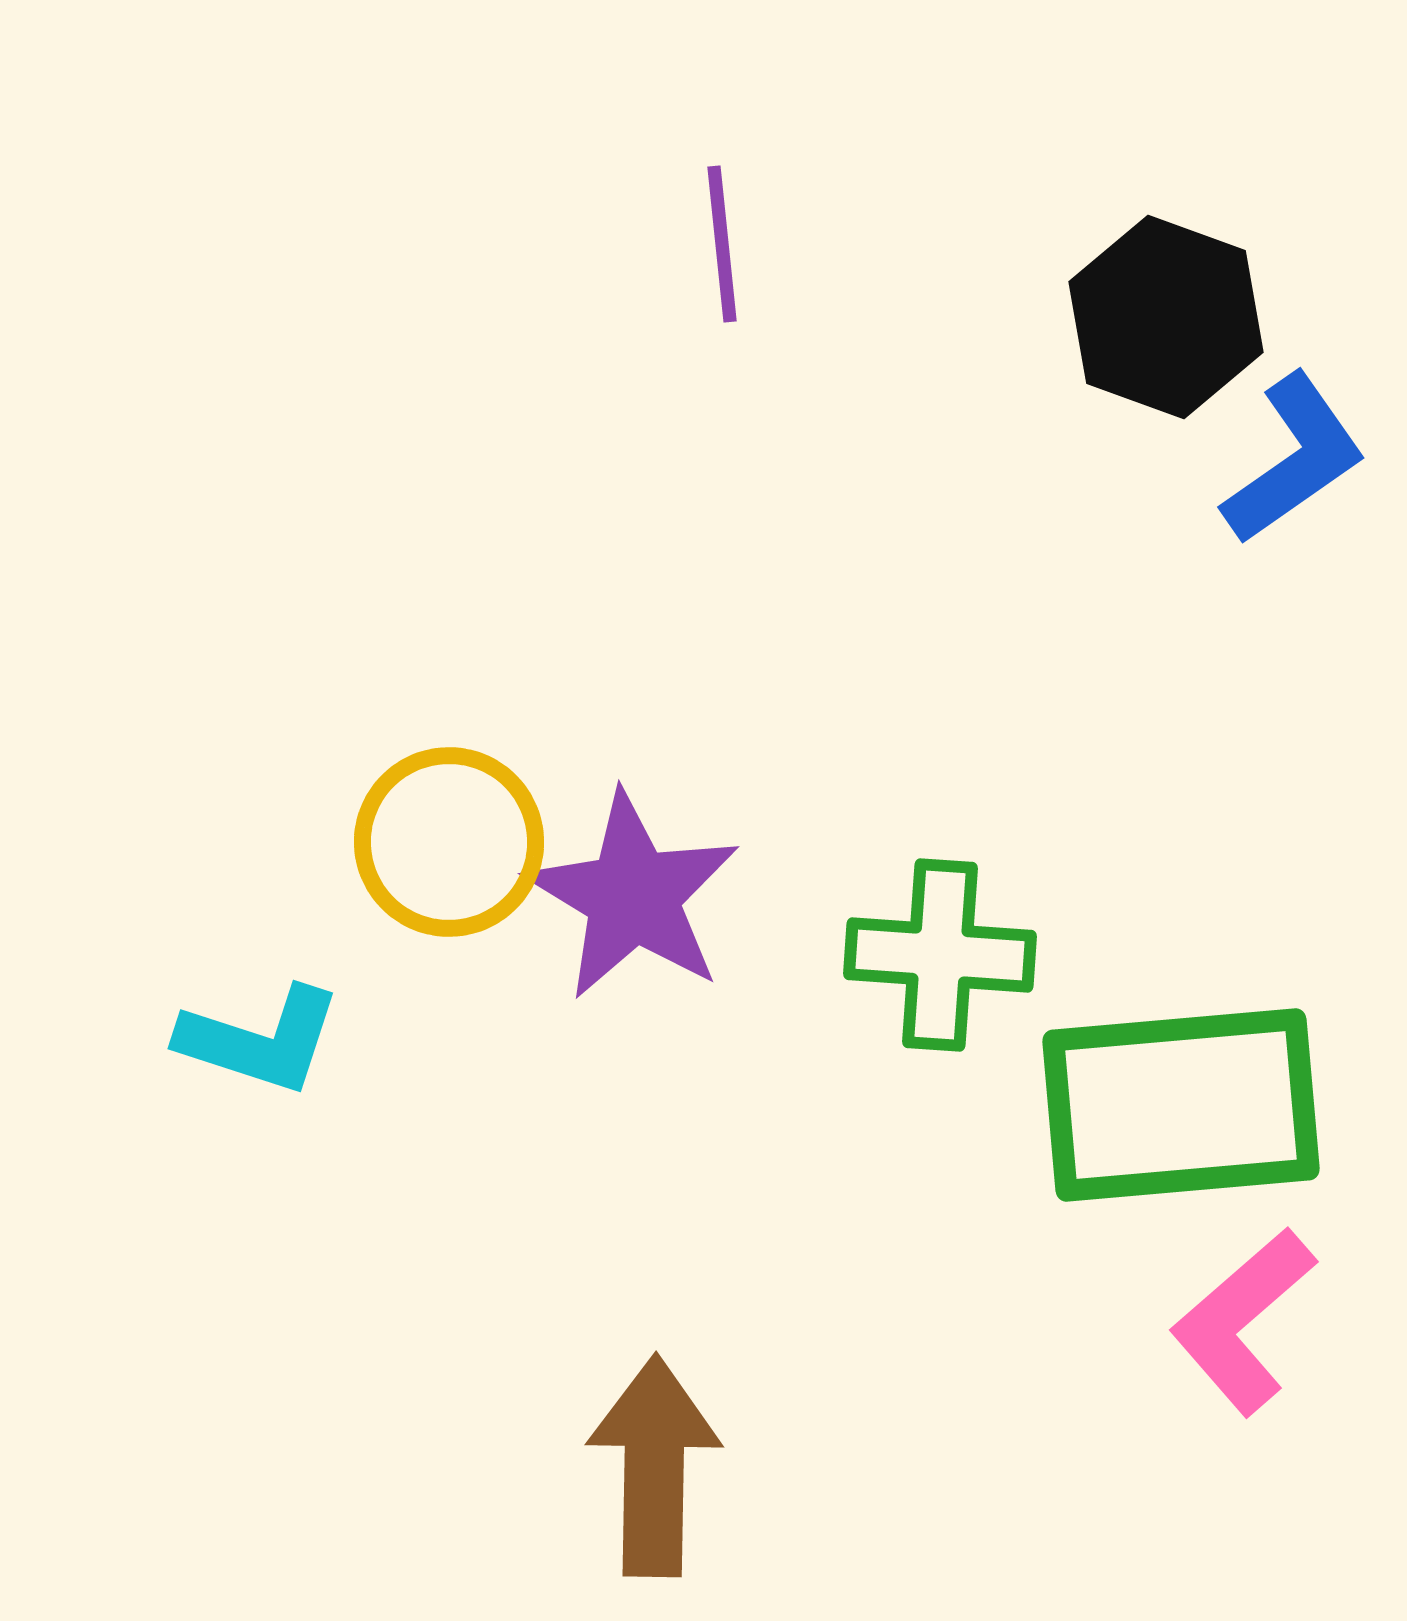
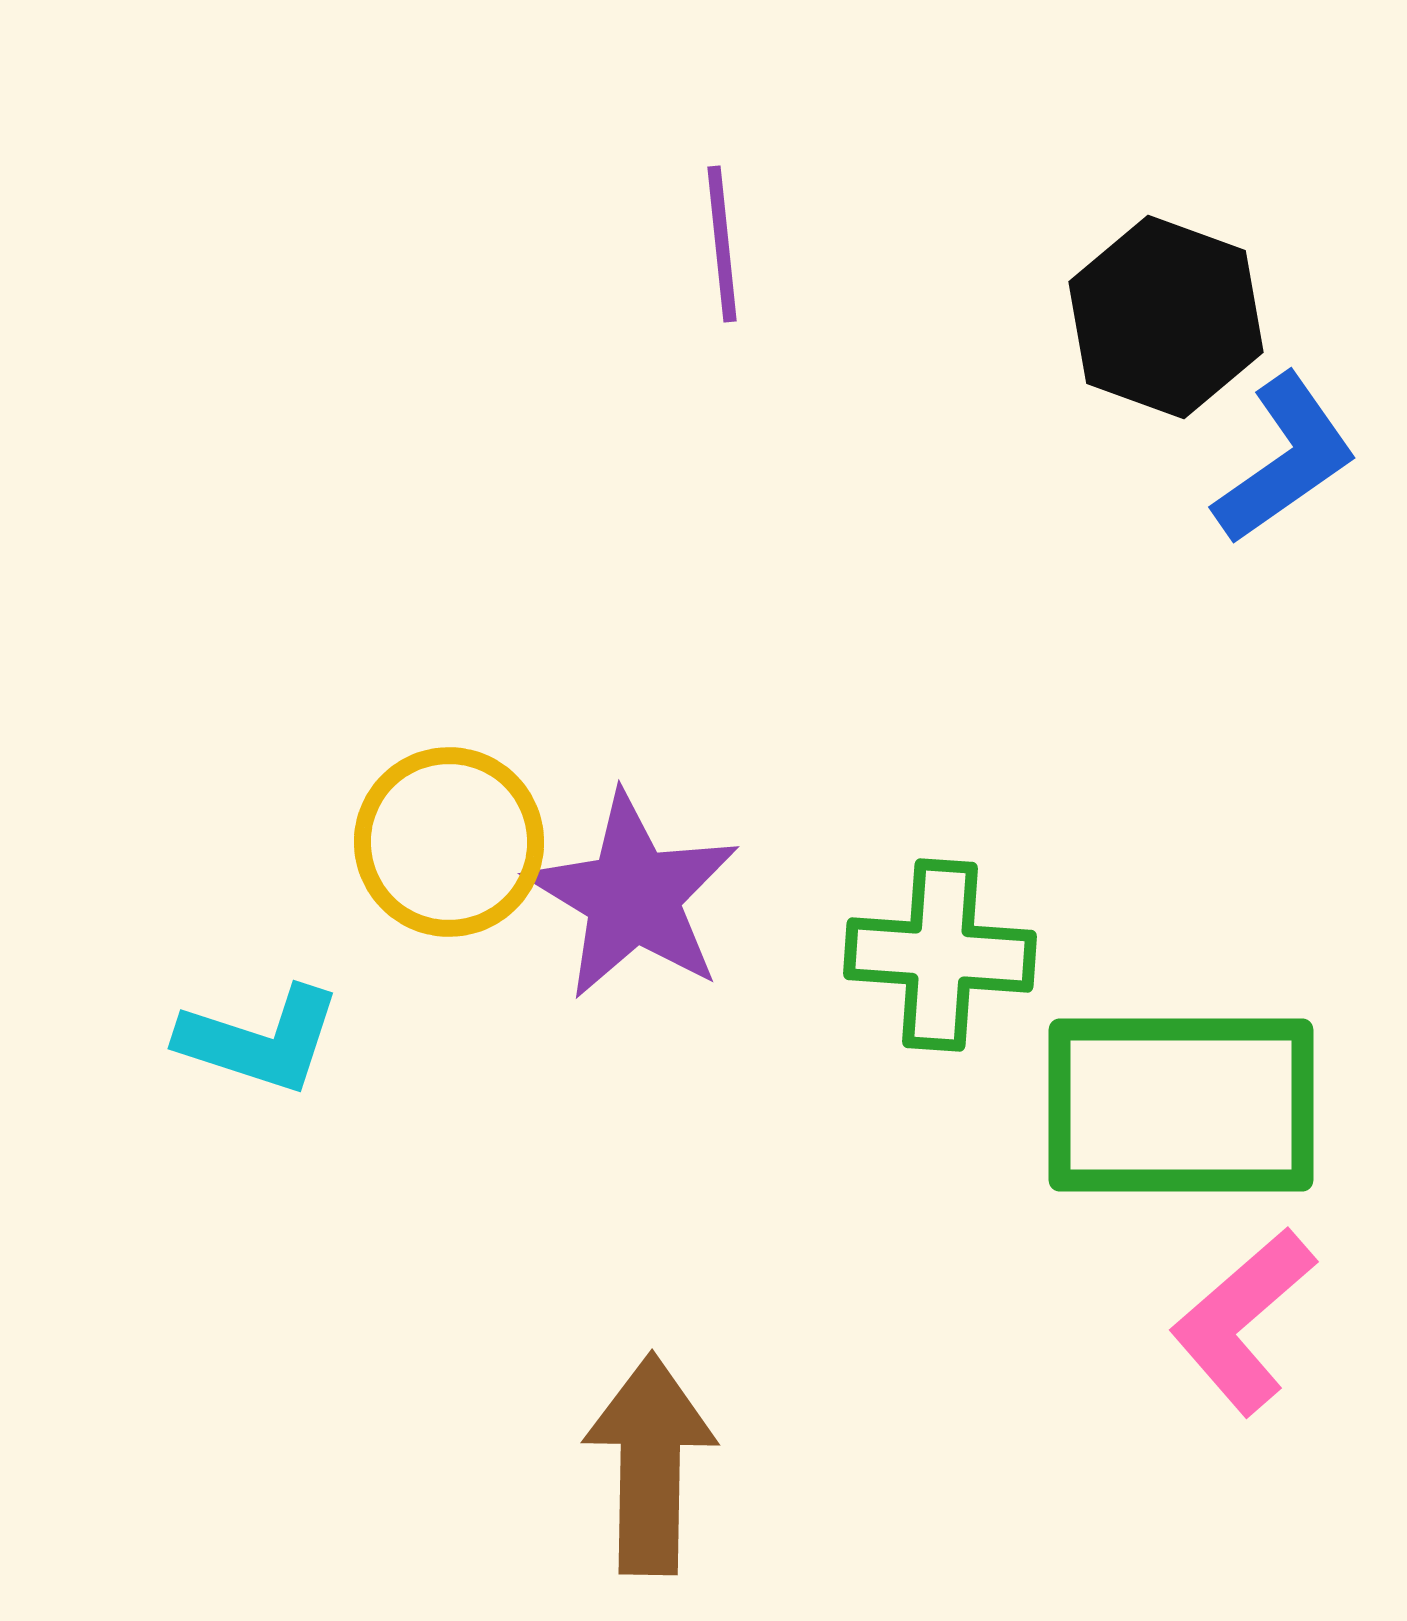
blue L-shape: moved 9 px left
green rectangle: rotated 5 degrees clockwise
brown arrow: moved 4 px left, 2 px up
